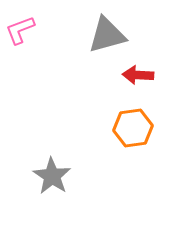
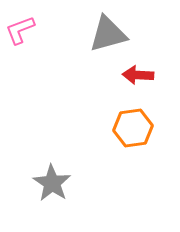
gray triangle: moved 1 px right, 1 px up
gray star: moved 7 px down
